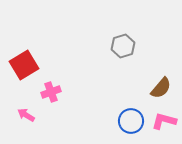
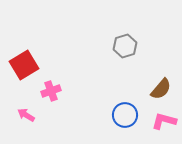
gray hexagon: moved 2 px right
brown semicircle: moved 1 px down
pink cross: moved 1 px up
blue circle: moved 6 px left, 6 px up
